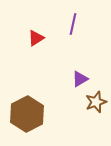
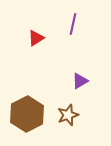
purple triangle: moved 2 px down
brown star: moved 28 px left, 13 px down
